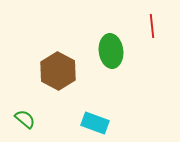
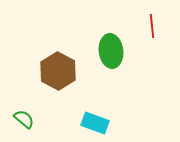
green semicircle: moved 1 px left
